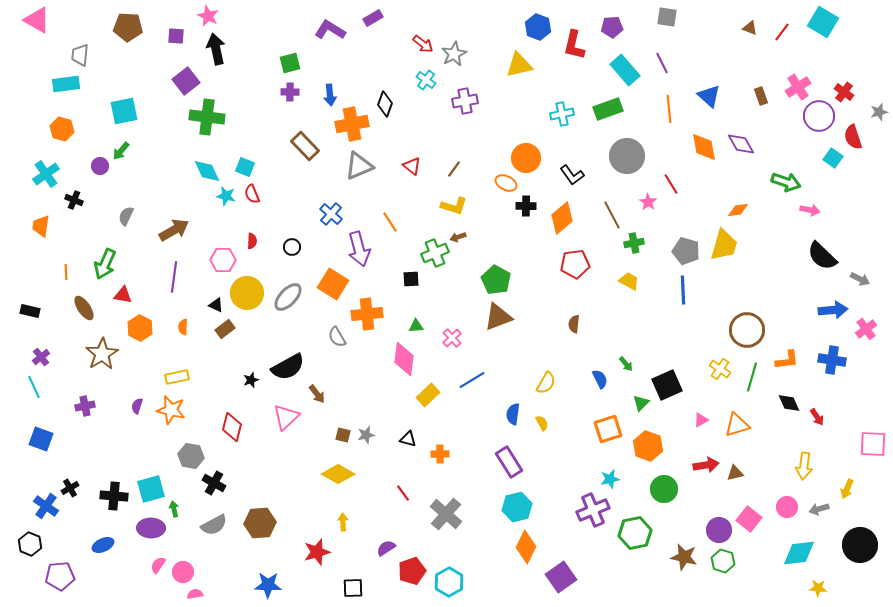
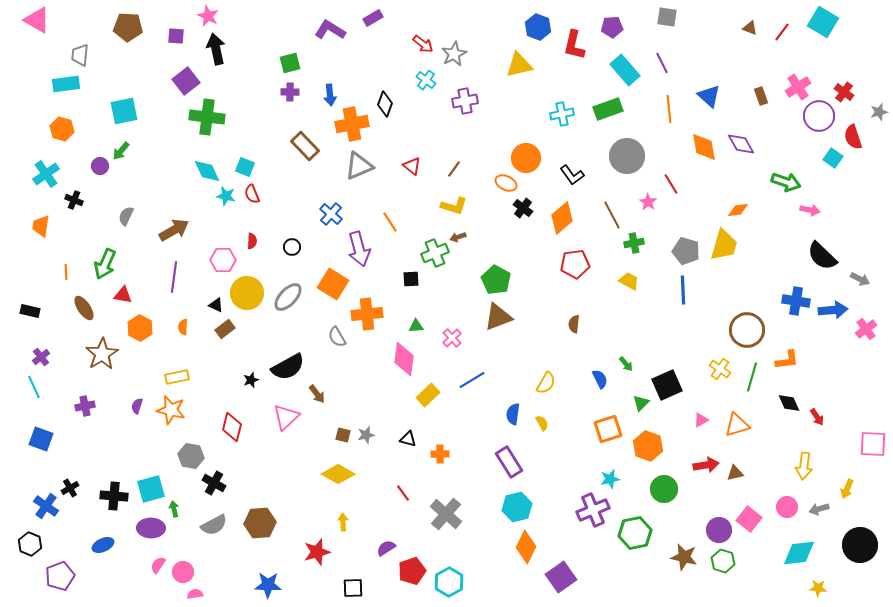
black cross at (526, 206): moved 3 px left, 2 px down; rotated 36 degrees clockwise
blue cross at (832, 360): moved 36 px left, 59 px up
purple pentagon at (60, 576): rotated 16 degrees counterclockwise
